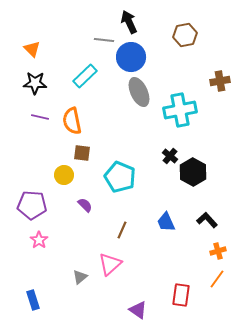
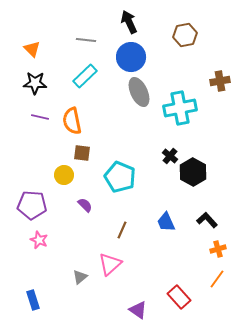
gray line: moved 18 px left
cyan cross: moved 2 px up
pink star: rotated 12 degrees counterclockwise
orange cross: moved 2 px up
red rectangle: moved 2 px left, 2 px down; rotated 50 degrees counterclockwise
